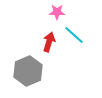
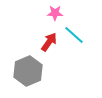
pink star: moved 2 px left, 1 px down
red arrow: rotated 18 degrees clockwise
